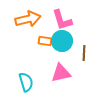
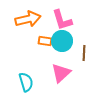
pink triangle: rotated 30 degrees counterclockwise
